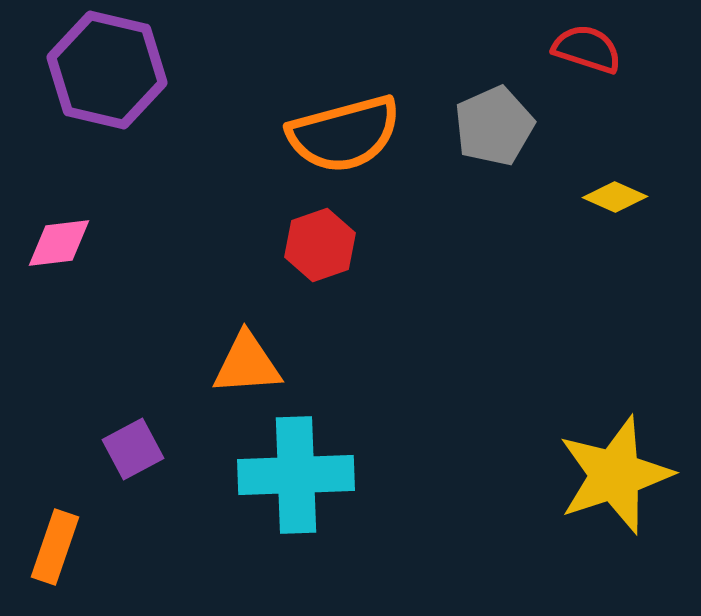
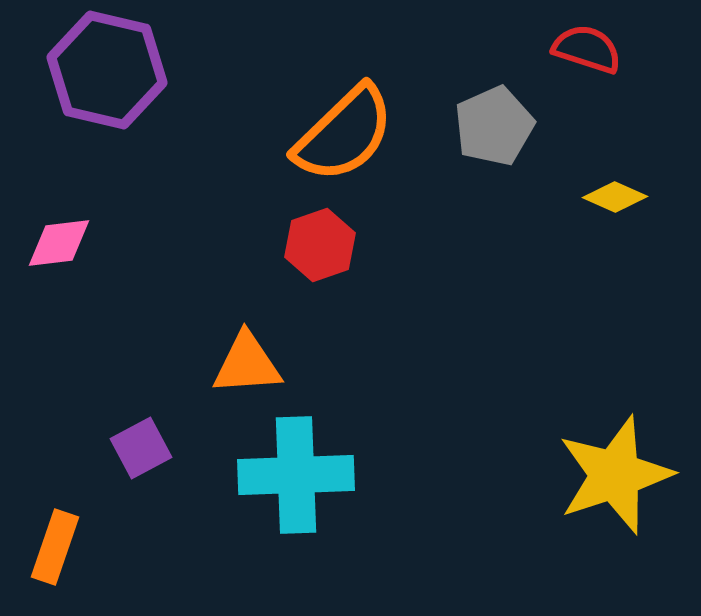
orange semicircle: rotated 29 degrees counterclockwise
purple square: moved 8 px right, 1 px up
